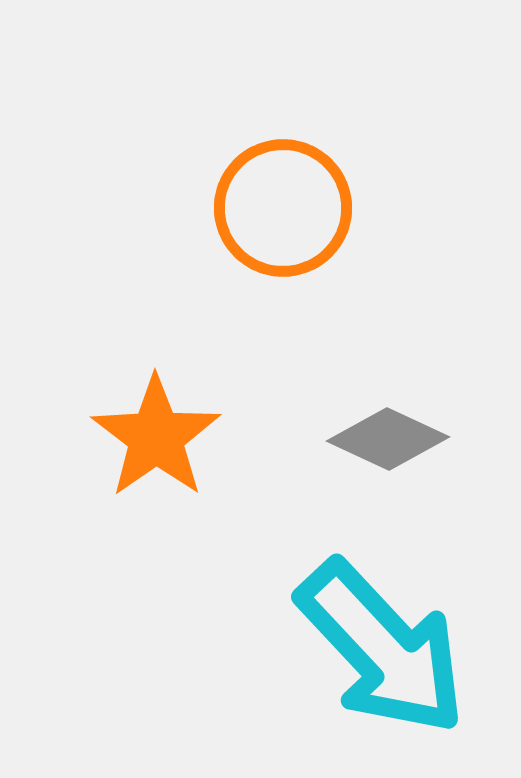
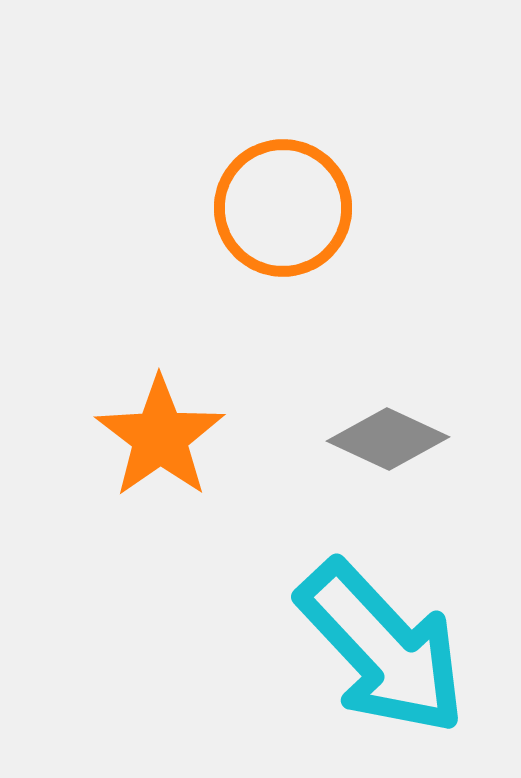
orange star: moved 4 px right
